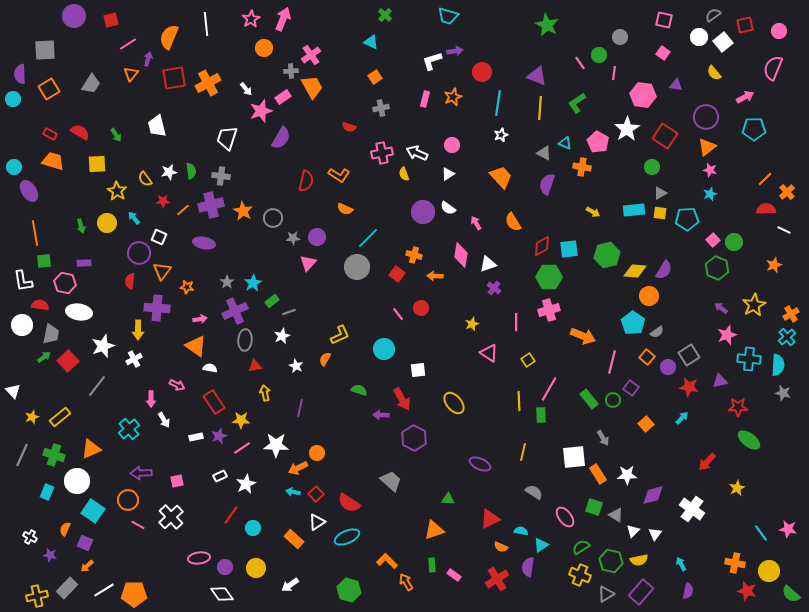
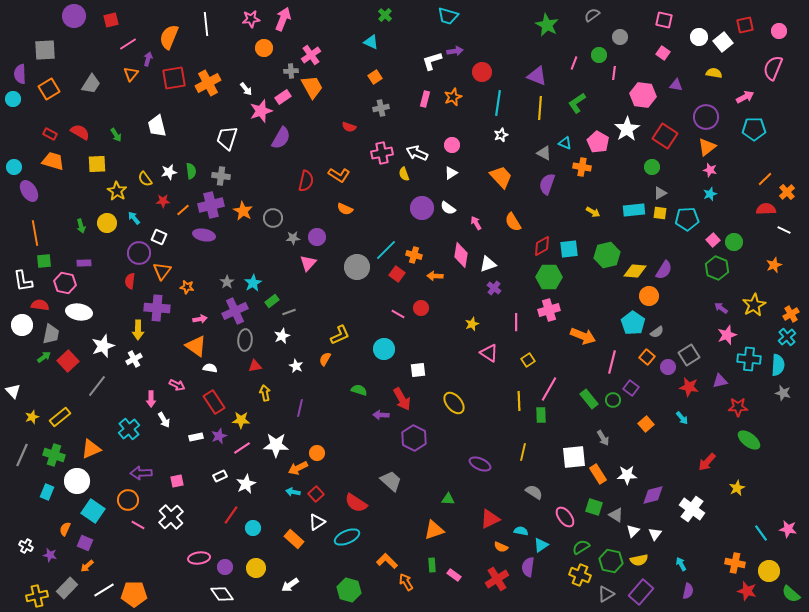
gray semicircle at (713, 15): moved 121 px left
pink star at (251, 19): rotated 24 degrees clockwise
pink line at (580, 63): moved 6 px left; rotated 56 degrees clockwise
yellow semicircle at (714, 73): rotated 140 degrees clockwise
white triangle at (448, 174): moved 3 px right, 1 px up
purple circle at (423, 212): moved 1 px left, 4 px up
cyan line at (368, 238): moved 18 px right, 12 px down
purple ellipse at (204, 243): moved 8 px up
pink line at (398, 314): rotated 24 degrees counterclockwise
cyan arrow at (682, 418): rotated 96 degrees clockwise
red semicircle at (349, 503): moved 7 px right
white cross at (30, 537): moved 4 px left, 9 px down
